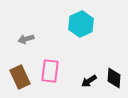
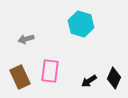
cyan hexagon: rotated 20 degrees counterclockwise
black diamond: rotated 20 degrees clockwise
